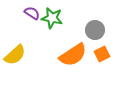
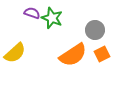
purple semicircle: rotated 14 degrees counterclockwise
green star: rotated 10 degrees clockwise
yellow semicircle: moved 2 px up
